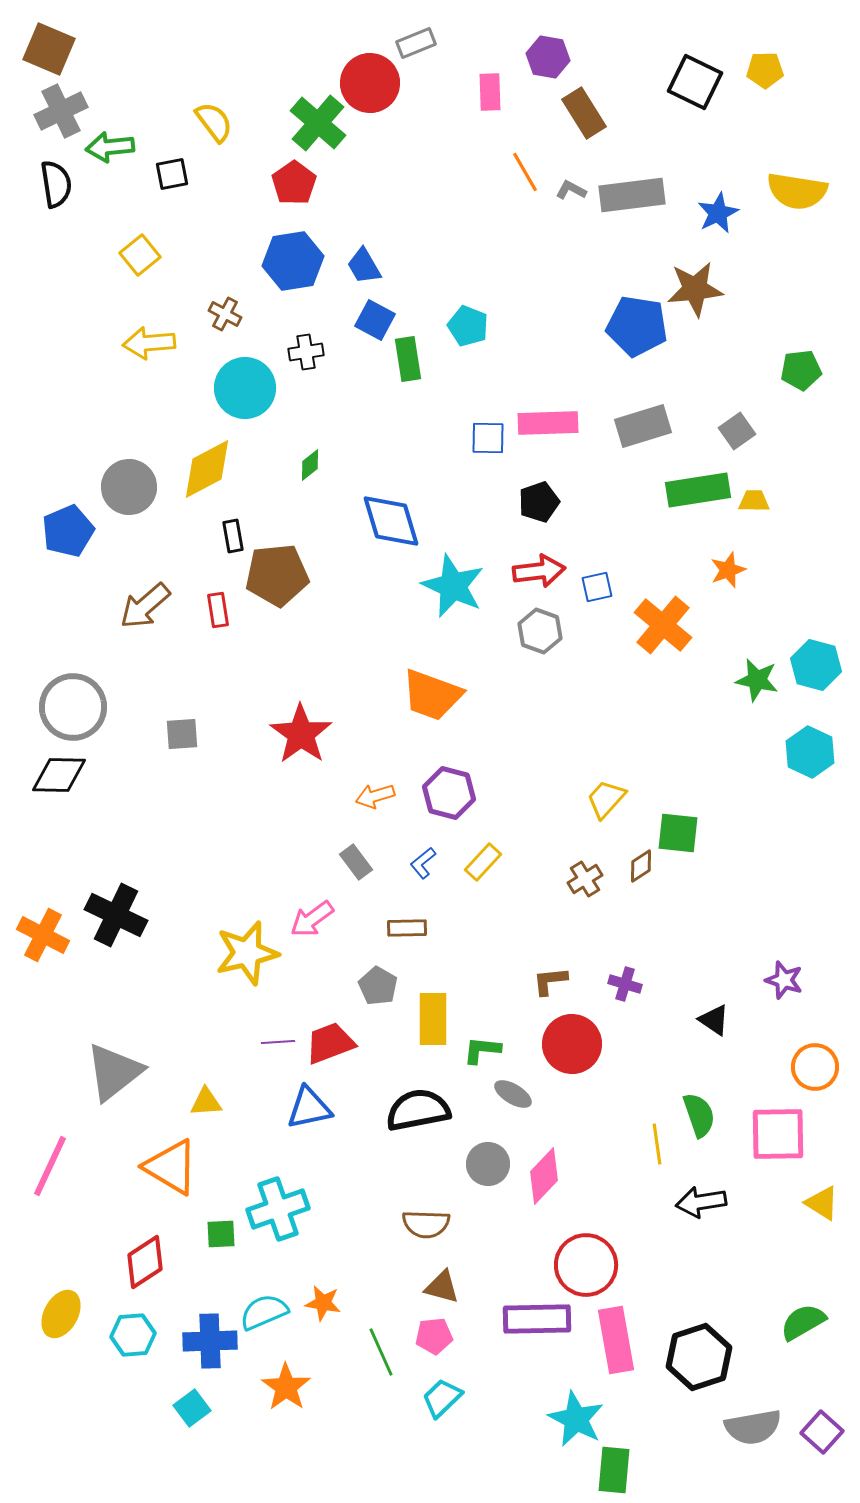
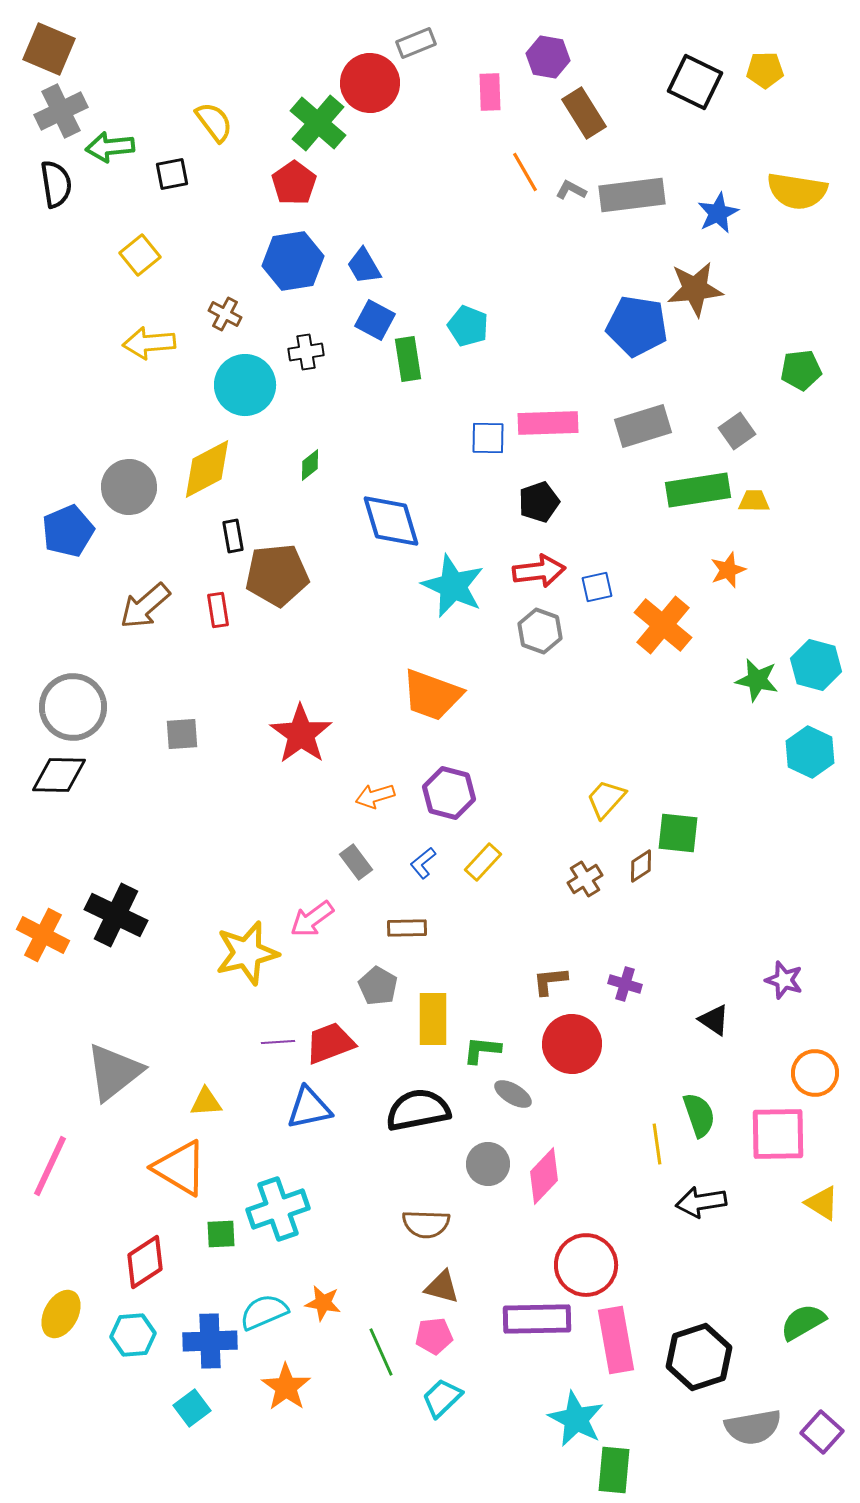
cyan circle at (245, 388): moved 3 px up
orange circle at (815, 1067): moved 6 px down
orange triangle at (171, 1167): moved 9 px right, 1 px down
